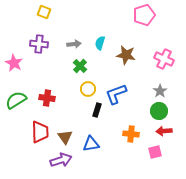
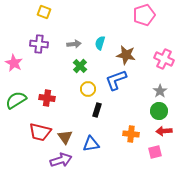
blue L-shape: moved 14 px up
red trapezoid: rotated 105 degrees clockwise
